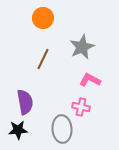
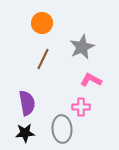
orange circle: moved 1 px left, 5 px down
pink L-shape: moved 1 px right
purple semicircle: moved 2 px right, 1 px down
pink cross: rotated 12 degrees counterclockwise
black star: moved 7 px right, 3 px down
